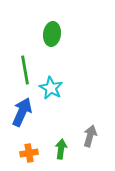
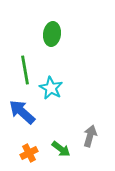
blue arrow: rotated 72 degrees counterclockwise
green arrow: rotated 120 degrees clockwise
orange cross: rotated 18 degrees counterclockwise
